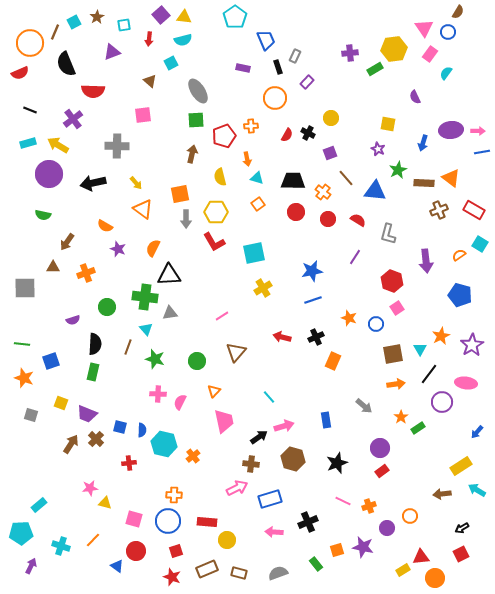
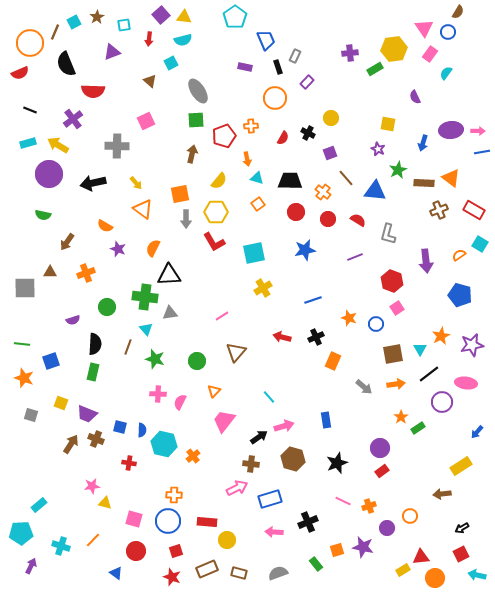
purple rectangle at (243, 68): moved 2 px right, 1 px up
pink square at (143, 115): moved 3 px right, 6 px down; rotated 18 degrees counterclockwise
red semicircle at (287, 135): moved 4 px left, 3 px down
yellow semicircle at (220, 177): moved 1 px left, 4 px down; rotated 126 degrees counterclockwise
black trapezoid at (293, 181): moved 3 px left
purple line at (355, 257): rotated 35 degrees clockwise
brown triangle at (53, 267): moved 3 px left, 5 px down
blue star at (312, 271): moved 7 px left, 21 px up
purple star at (472, 345): rotated 20 degrees clockwise
black line at (429, 374): rotated 15 degrees clockwise
gray arrow at (364, 406): moved 19 px up
pink trapezoid at (224, 421): rotated 130 degrees counterclockwise
brown cross at (96, 439): rotated 21 degrees counterclockwise
red cross at (129, 463): rotated 16 degrees clockwise
pink star at (90, 488): moved 2 px right, 2 px up
cyan arrow at (477, 490): moved 85 px down; rotated 18 degrees counterclockwise
blue triangle at (117, 566): moved 1 px left, 7 px down
